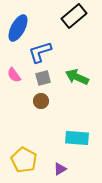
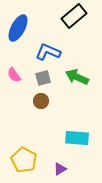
blue L-shape: moved 8 px right; rotated 40 degrees clockwise
